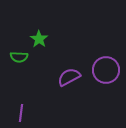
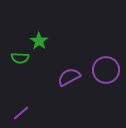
green star: moved 2 px down
green semicircle: moved 1 px right, 1 px down
purple line: rotated 42 degrees clockwise
